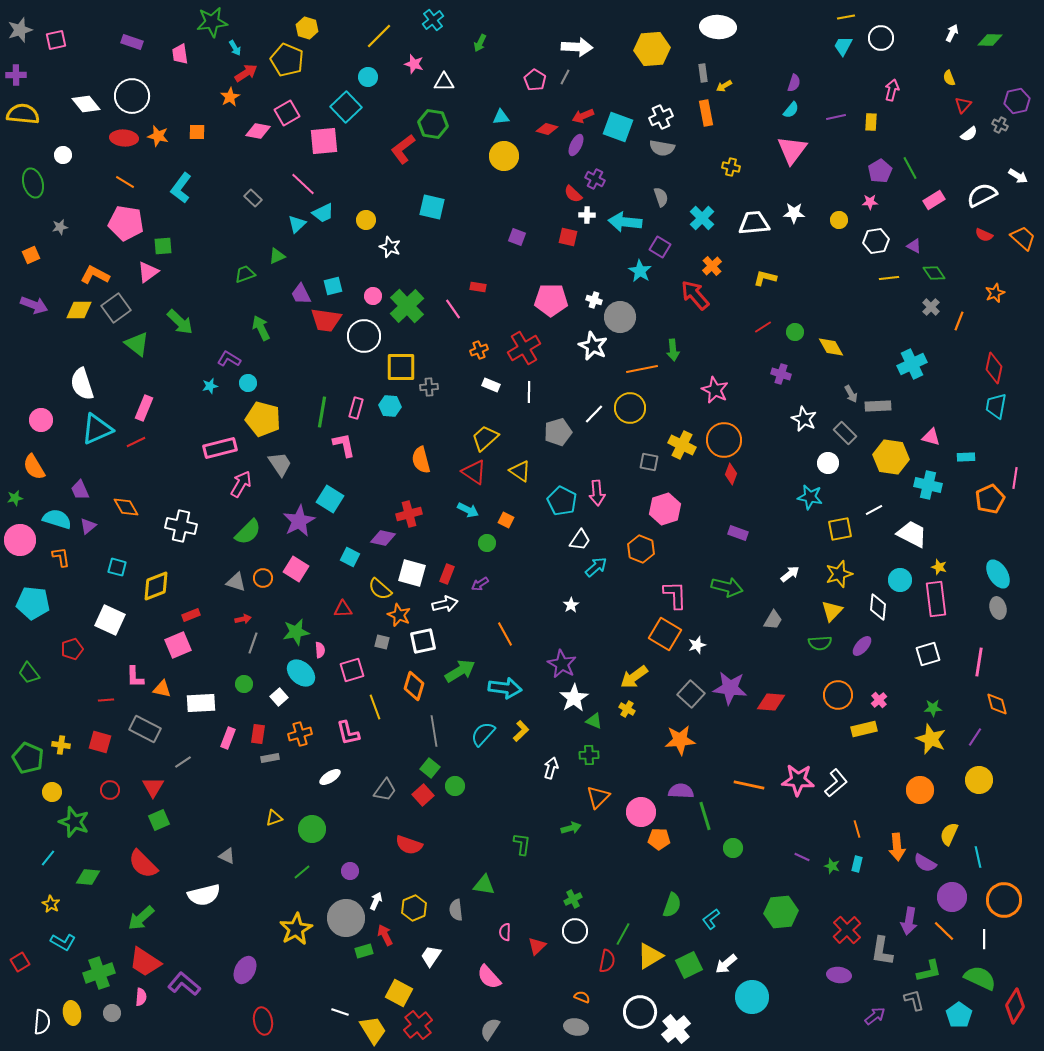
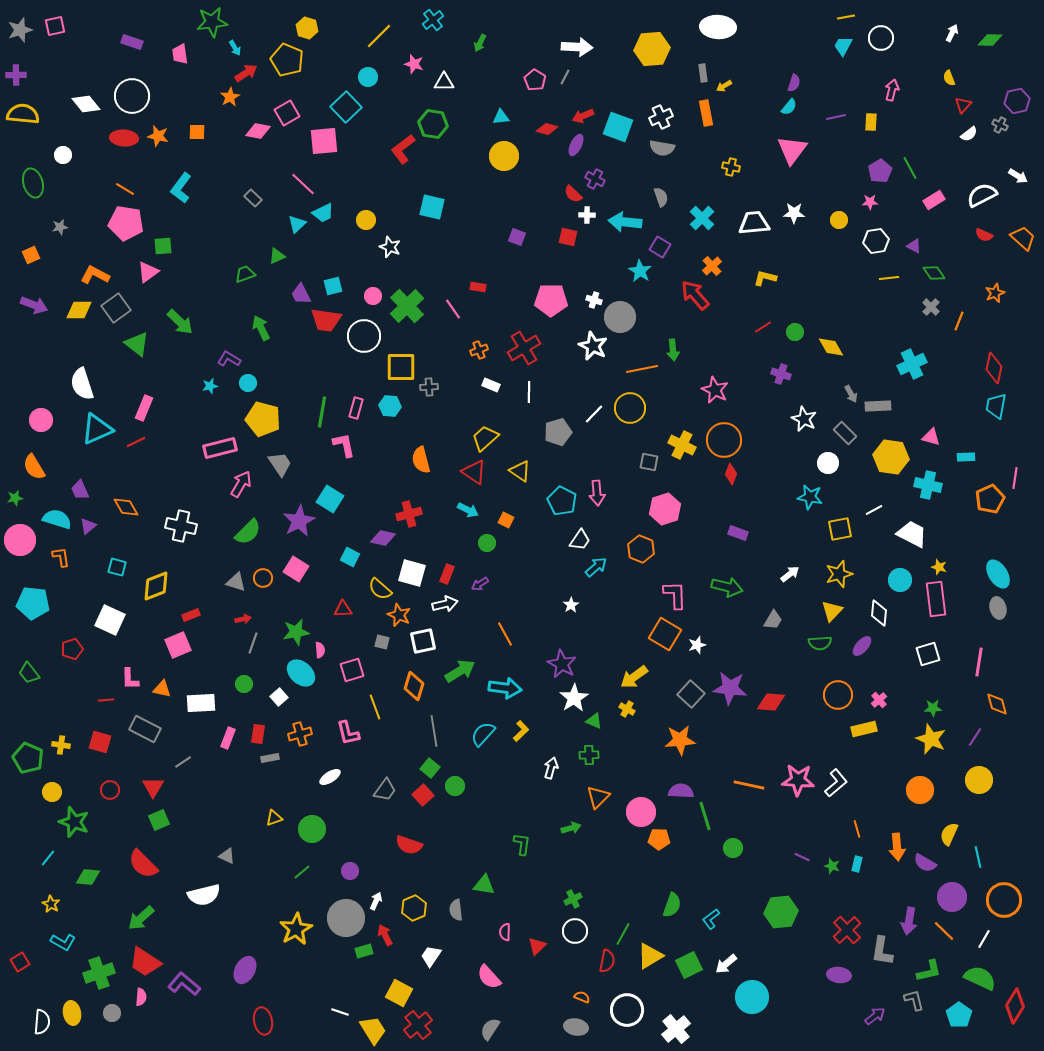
pink square at (56, 40): moved 1 px left, 14 px up
cyan semicircle at (791, 110): moved 2 px left, 3 px up
orange line at (125, 182): moved 7 px down
white diamond at (878, 607): moved 1 px right, 6 px down
pink L-shape at (135, 677): moved 5 px left, 2 px down
white line at (984, 939): rotated 30 degrees clockwise
white circle at (640, 1012): moved 13 px left, 2 px up
